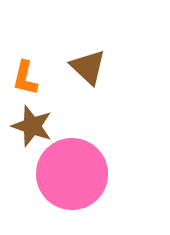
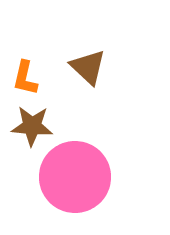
brown star: rotated 15 degrees counterclockwise
pink circle: moved 3 px right, 3 px down
